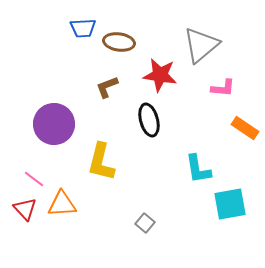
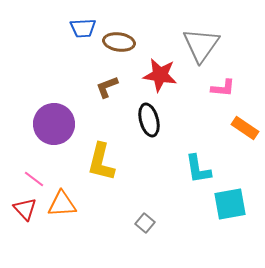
gray triangle: rotated 15 degrees counterclockwise
